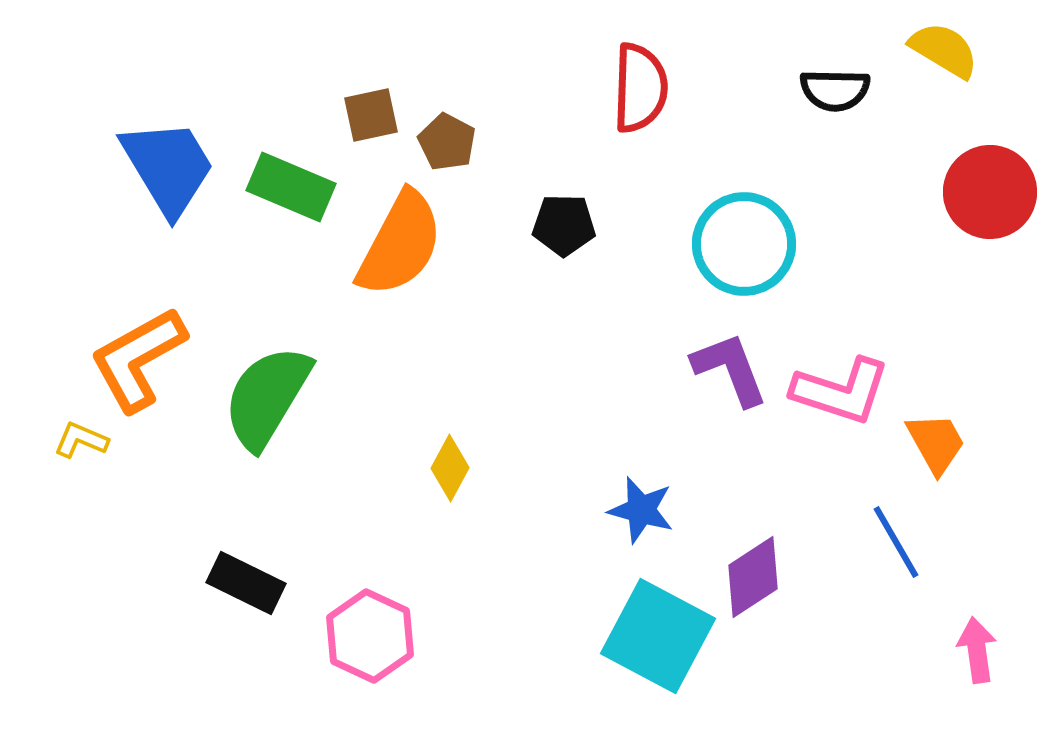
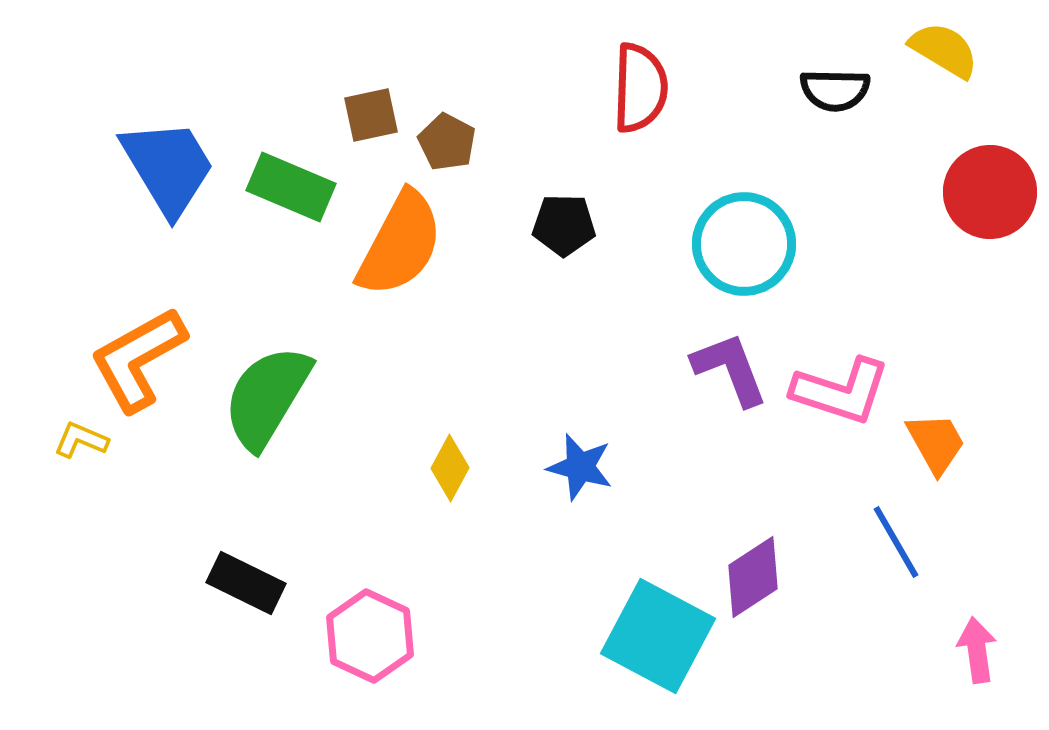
blue star: moved 61 px left, 43 px up
